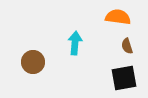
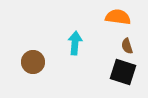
black square: moved 1 px left, 6 px up; rotated 28 degrees clockwise
